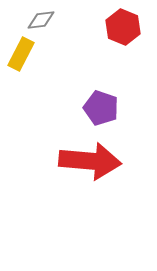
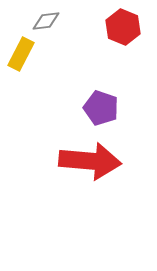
gray diamond: moved 5 px right, 1 px down
